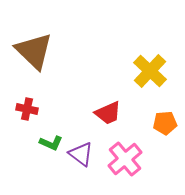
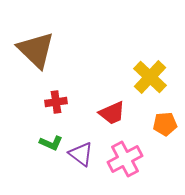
brown triangle: moved 2 px right, 1 px up
yellow cross: moved 6 px down
red cross: moved 29 px right, 7 px up; rotated 20 degrees counterclockwise
red trapezoid: moved 4 px right
orange pentagon: moved 1 px down
pink cross: rotated 12 degrees clockwise
